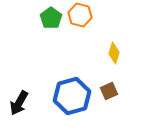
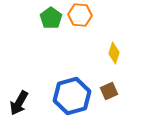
orange hexagon: rotated 10 degrees counterclockwise
